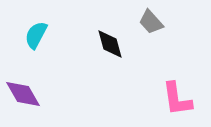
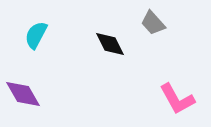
gray trapezoid: moved 2 px right, 1 px down
black diamond: rotated 12 degrees counterclockwise
pink L-shape: rotated 21 degrees counterclockwise
